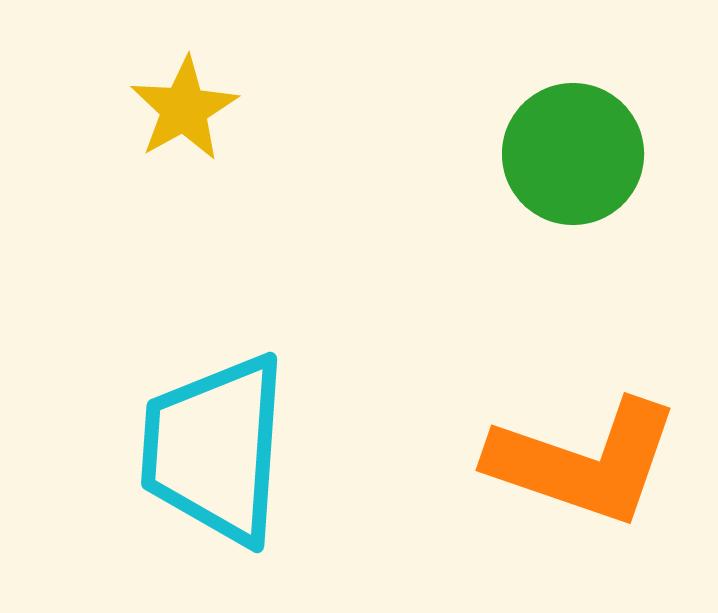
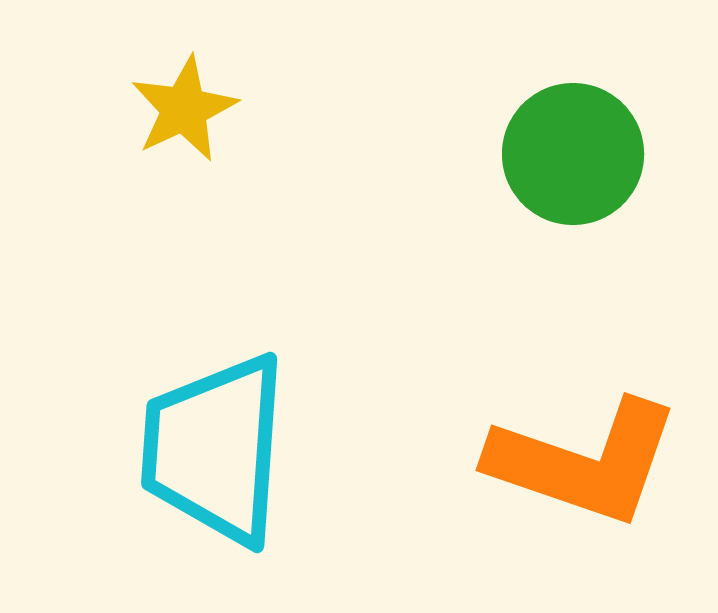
yellow star: rotated 4 degrees clockwise
